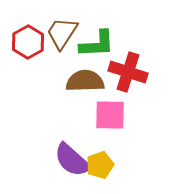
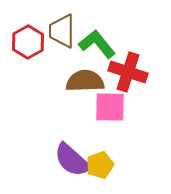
brown trapezoid: moved 2 px up; rotated 33 degrees counterclockwise
green L-shape: rotated 126 degrees counterclockwise
pink square: moved 8 px up
